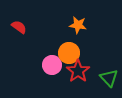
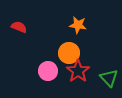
red semicircle: rotated 14 degrees counterclockwise
pink circle: moved 4 px left, 6 px down
